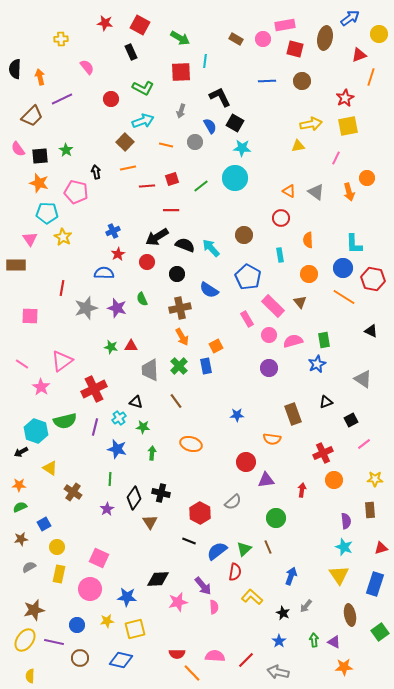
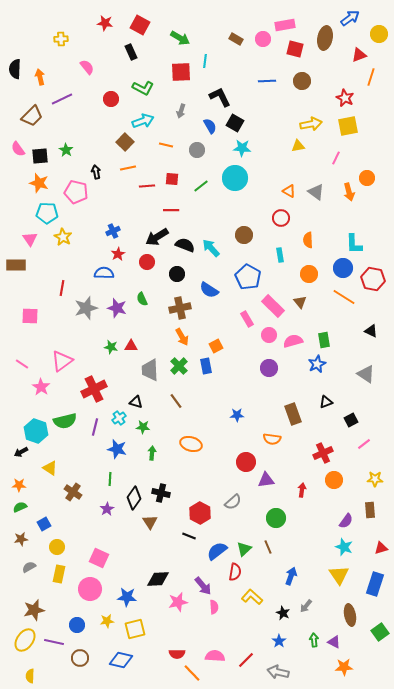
red star at (345, 98): rotated 18 degrees counterclockwise
gray circle at (195, 142): moved 2 px right, 8 px down
red square at (172, 179): rotated 24 degrees clockwise
gray triangle at (363, 379): moved 3 px right, 5 px up
purple semicircle at (346, 521): rotated 42 degrees clockwise
black line at (189, 541): moved 5 px up
